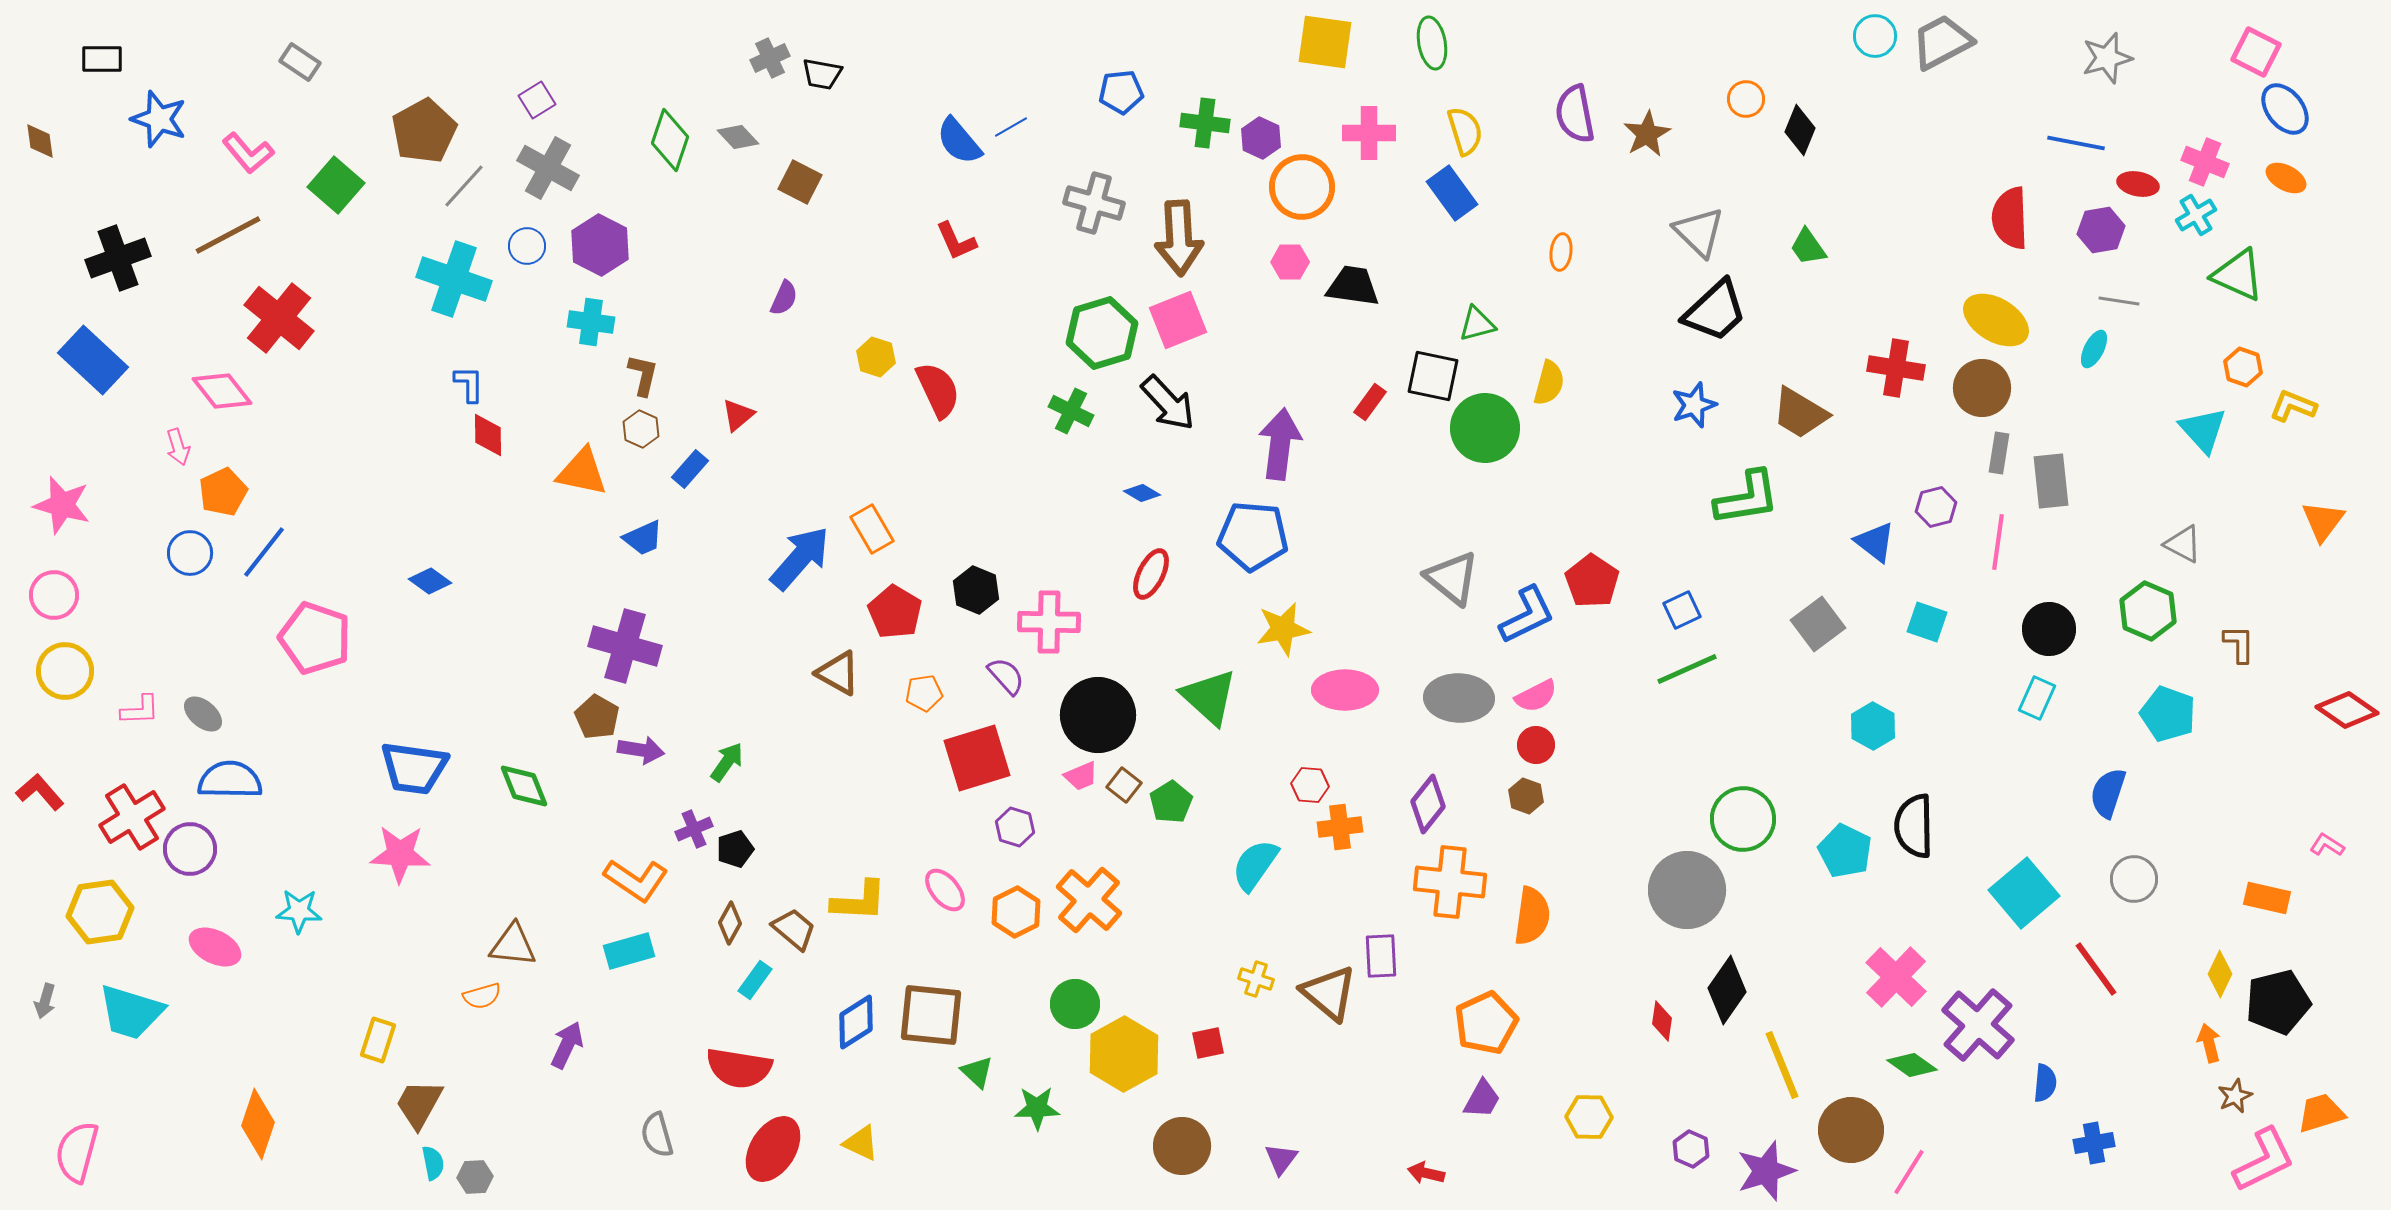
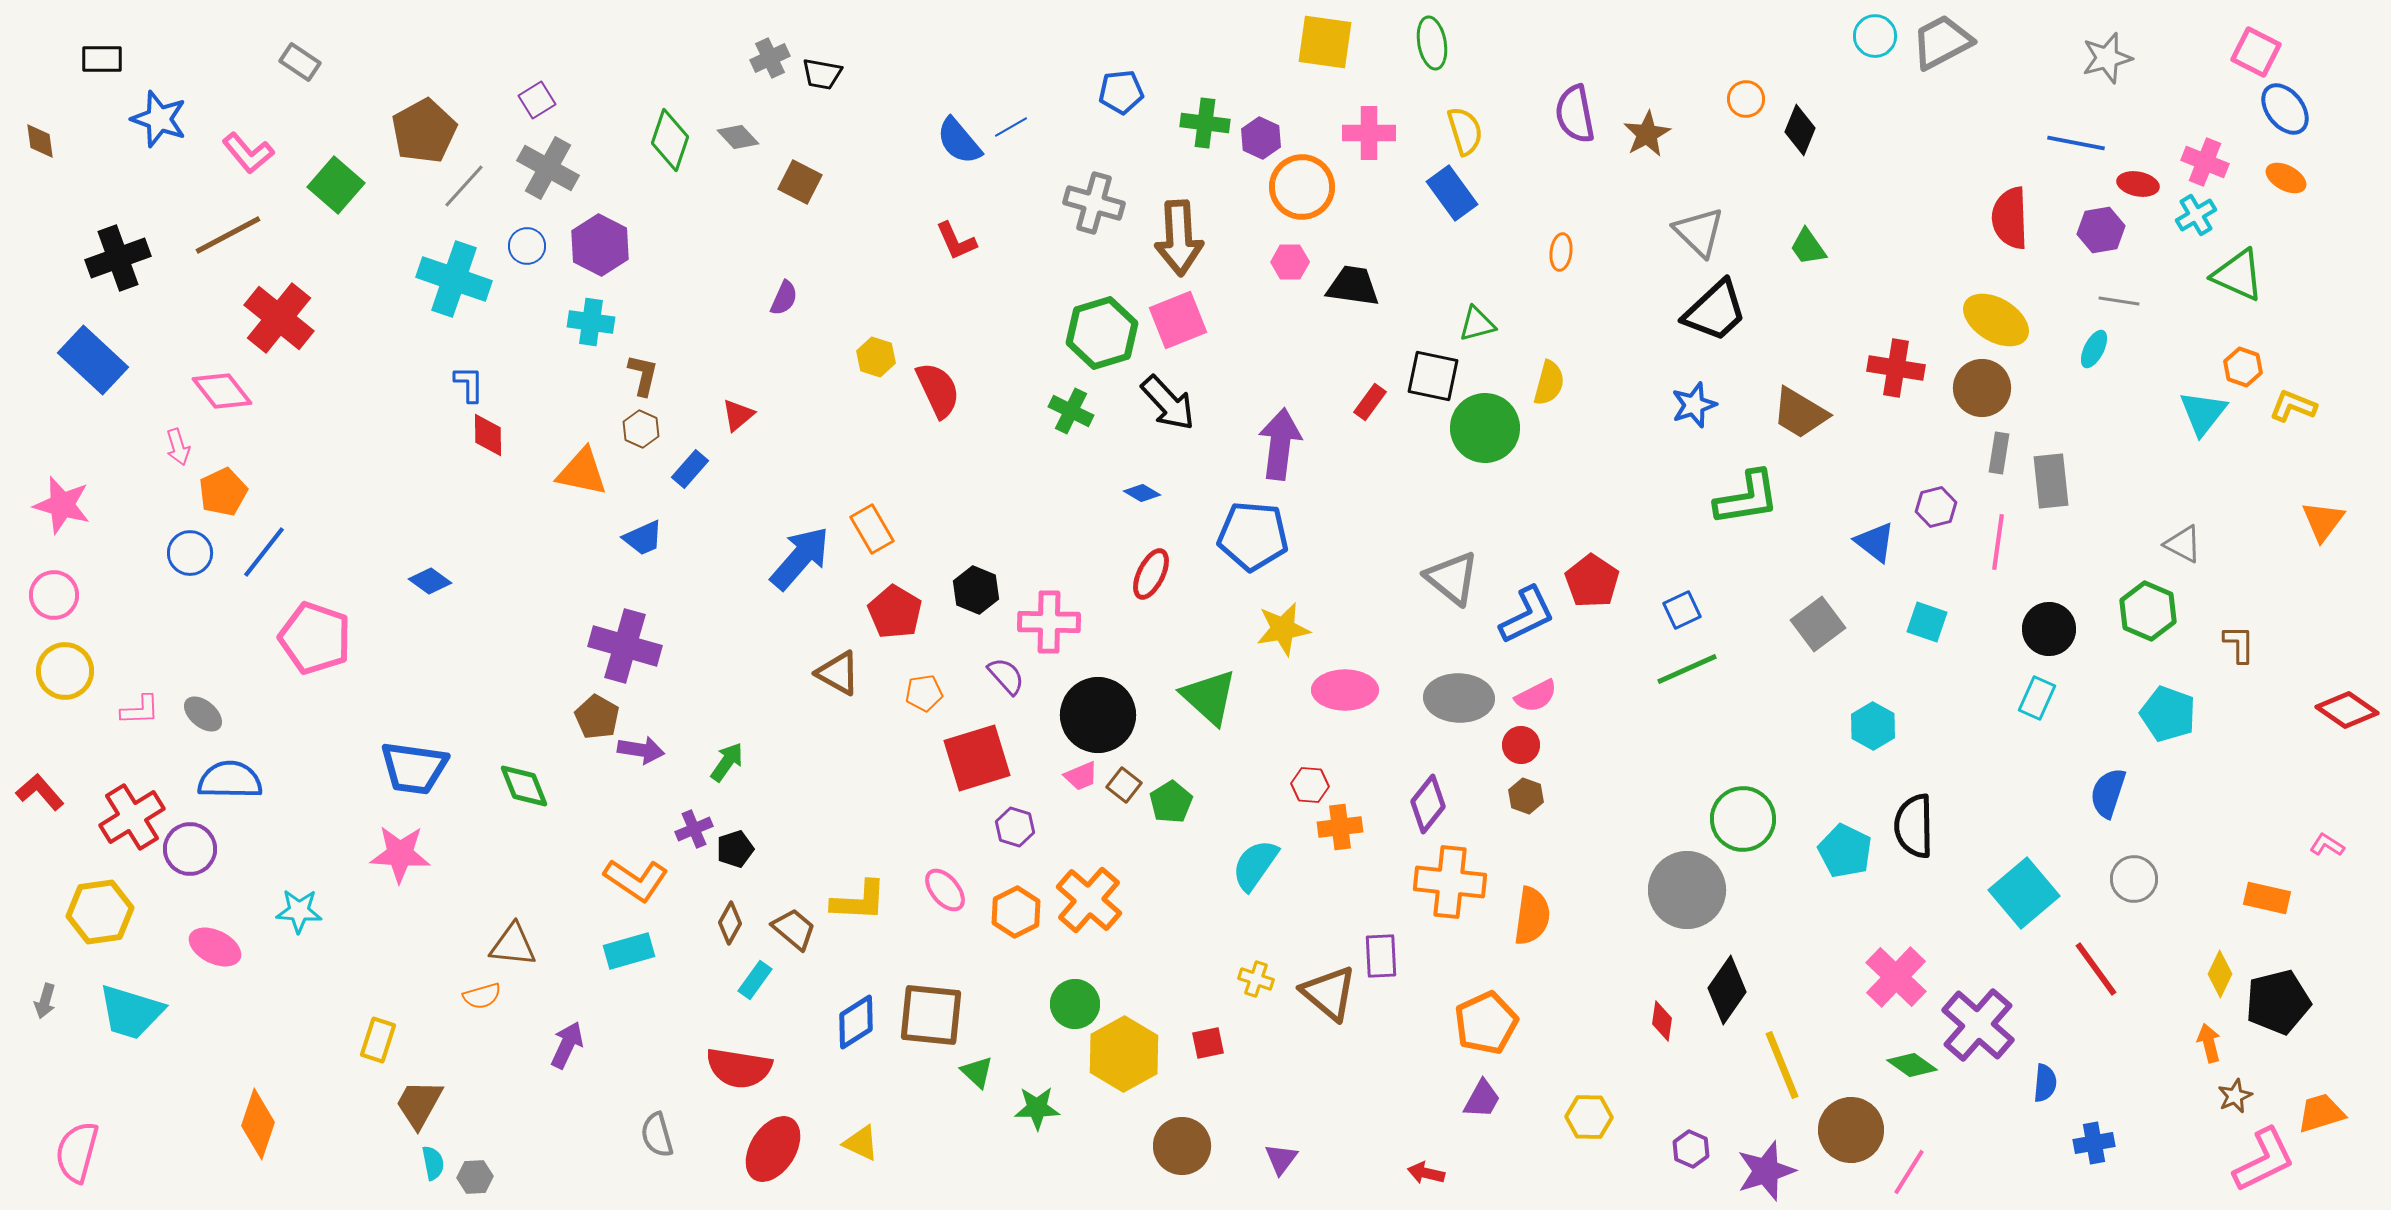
cyan triangle at (2203, 430): moved 17 px up; rotated 20 degrees clockwise
red circle at (1536, 745): moved 15 px left
